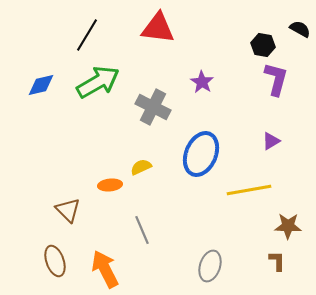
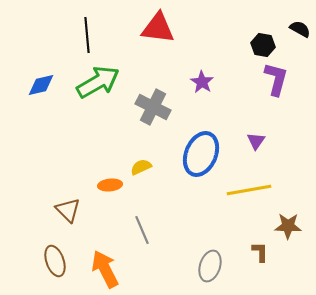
black line: rotated 36 degrees counterclockwise
purple triangle: moved 15 px left; rotated 24 degrees counterclockwise
brown L-shape: moved 17 px left, 9 px up
